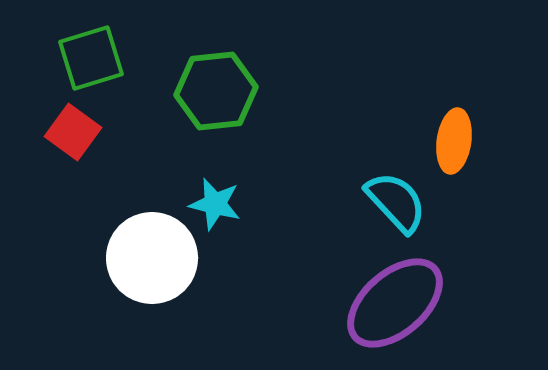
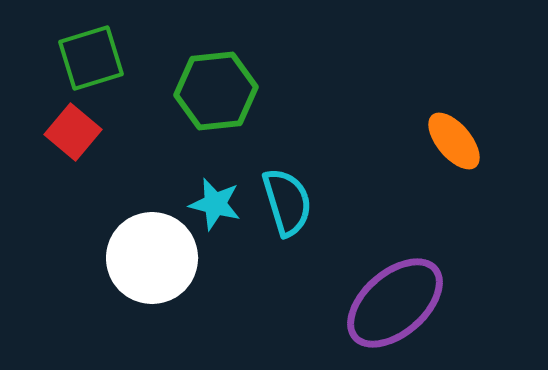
red square: rotated 4 degrees clockwise
orange ellipse: rotated 48 degrees counterclockwise
cyan semicircle: moved 109 px left; rotated 26 degrees clockwise
